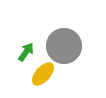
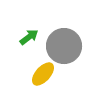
green arrow: moved 3 px right, 15 px up; rotated 18 degrees clockwise
